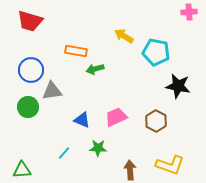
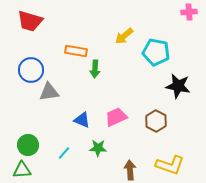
yellow arrow: rotated 72 degrees counterclockwise
green arrow: rotated 72 degrees counterclockwise
gray triangle: moved 3 px left, 1 px down
green circle: moved 38 px down
